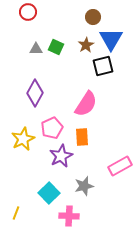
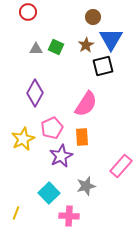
pink rectangle: moved 1 px right; rotated 20 degrees counterclockwise
gray star: moved 2 px right
